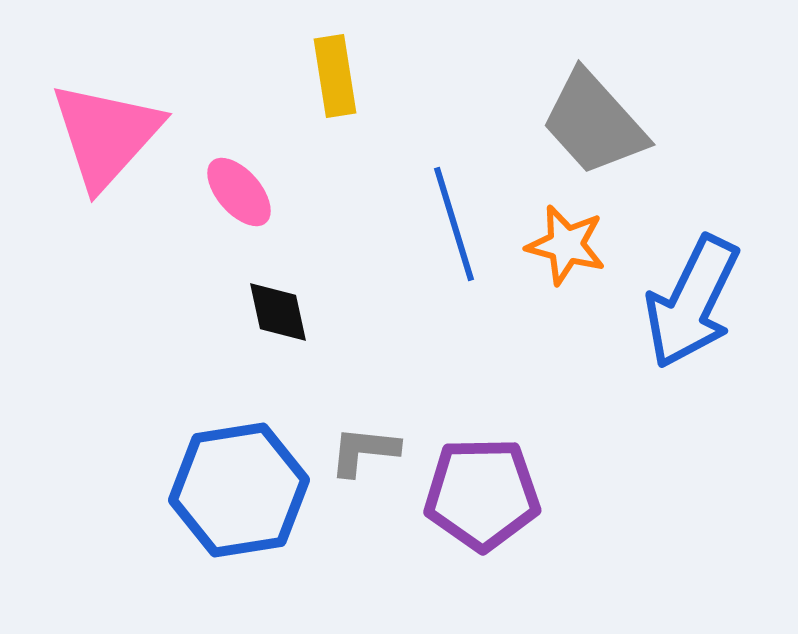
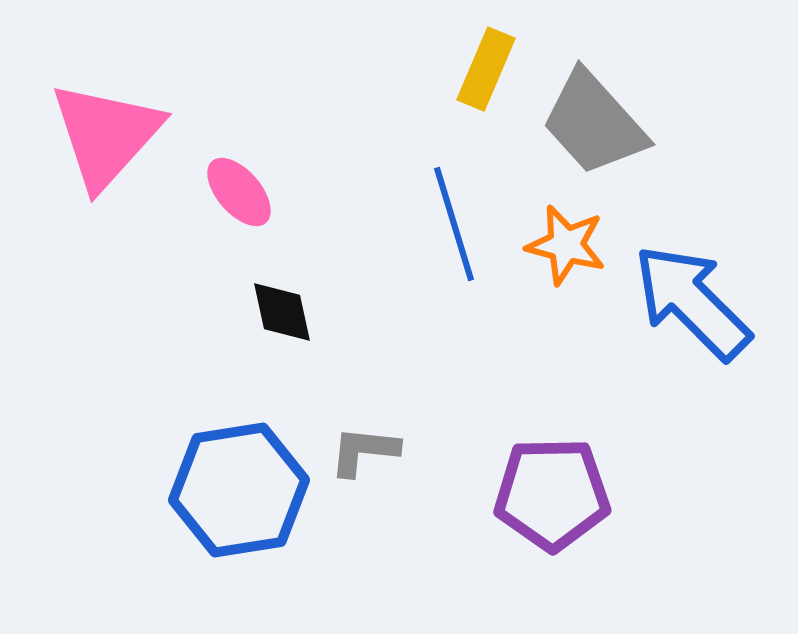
yellow rectangle: moved 151 px right, 7 px up; rotated 32 degrees clockwise
blue arrow: rotated 109 degrees clockwise
black diamond: moved 4 px right
purple pentagon: moved 70 px right
